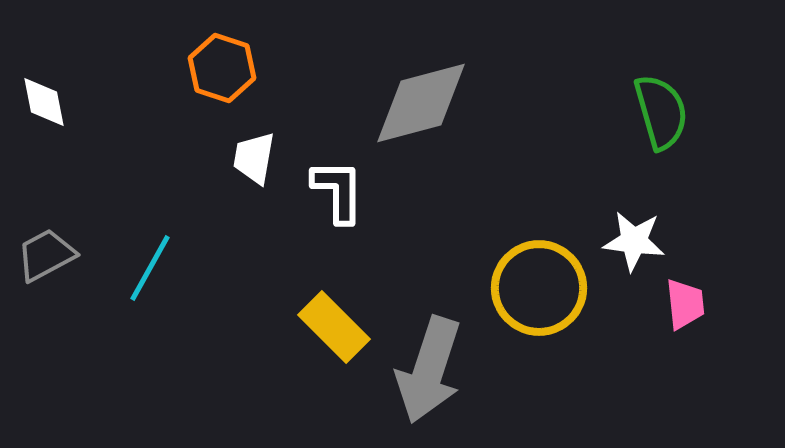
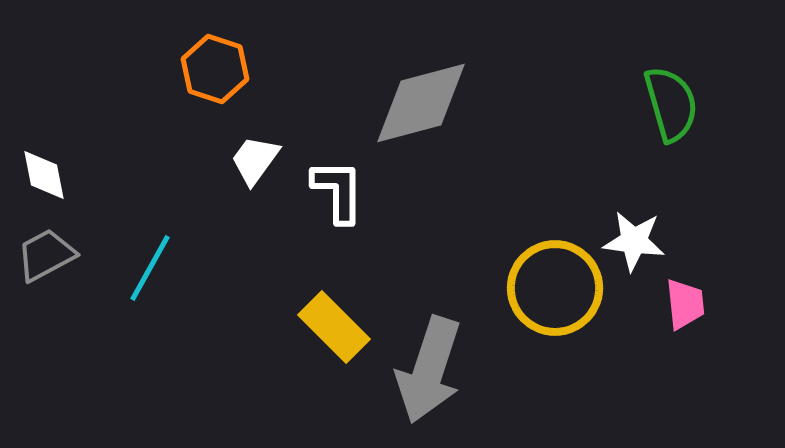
orange hexagon: moved 7 px left, 1 px down
white diamond: moved 73 px down
green semicircle: moved 10 px right, 8 px up
white trapezoid: moved 1 px right, 2 px down; rotated 26 degrees clockwise
yellow circle: moved 16 px right
